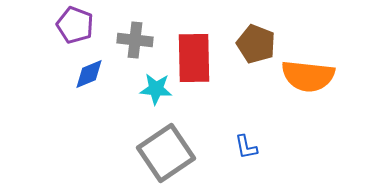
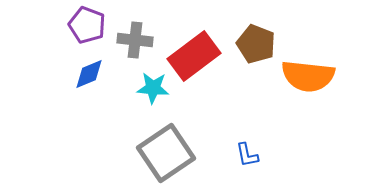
purple pentagon: moved 12 px right
red rectangle: moved 2 px up; rotated 54 degrees clockwise
cyan star: moved 3 px left, 1 px up
blue L-shape: moved 1 px right, 8 px down
